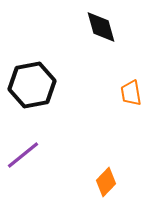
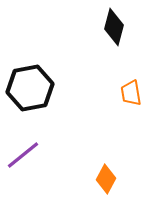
black diamond: moved 13 px right; rotated 30 degrees clockwise
black hexagon: moved 2 px left, 3 px down
orange diamond: moved 3 px up; rotated 16 degrees counterclockwise
